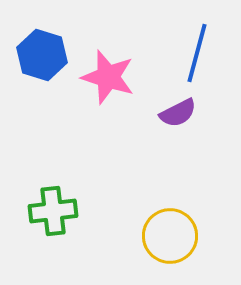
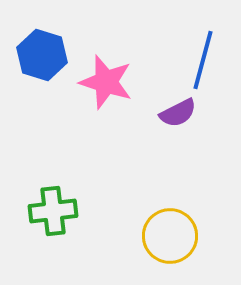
blue line: moved 6 px right, 7 px down
pink star: moved 2 px left, 5 px down
